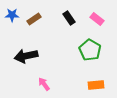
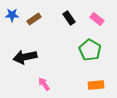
black arrow: moved 1 px left, 1 px down
